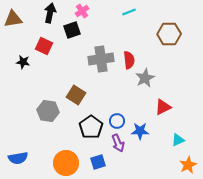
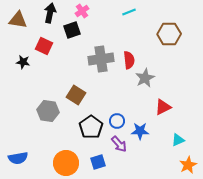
brown triangle: moved 5 px right, 1 px down; rotated 18 degrees clockwise
purple arrow: moved 1 px right, 1 px down; rotated 18 degrees counterclockwise
